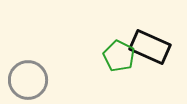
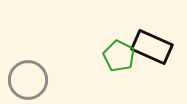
black rectangle: moved 2 px right
